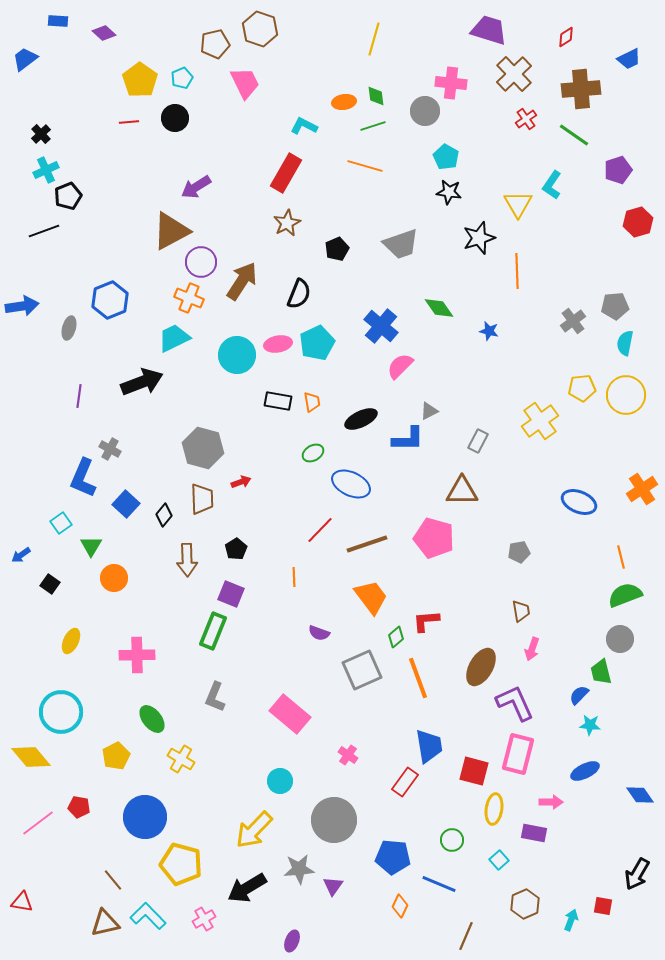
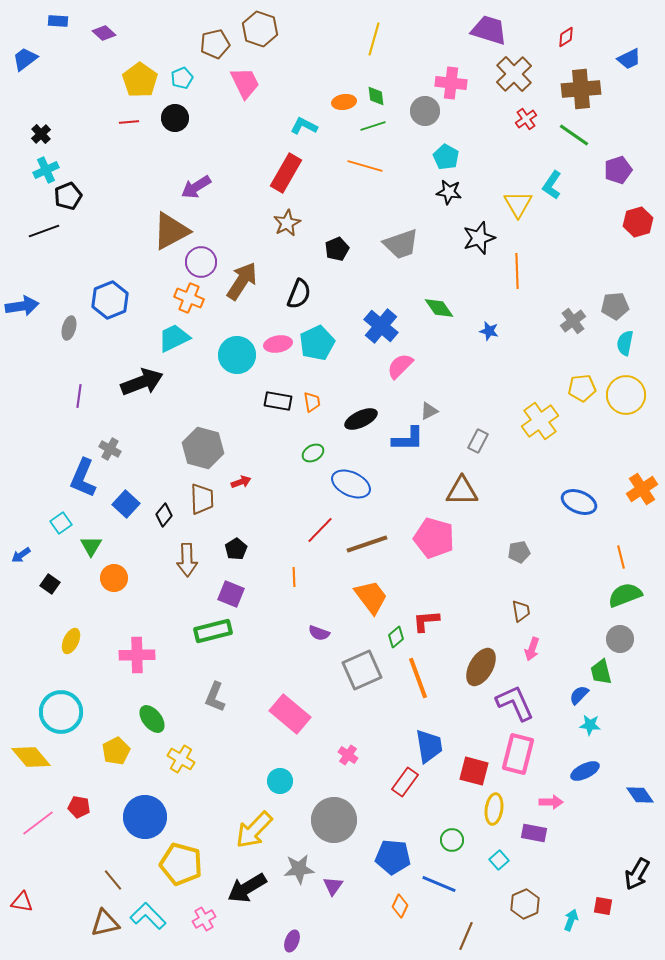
green rectangle at (213, 631): rotated 54 degrees clockwise
yellow pentagon at (116, 756): moved 5 px up
